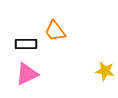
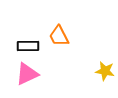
orange trapezoid: moved 4 px right, 5 px down; rotated 10 degrees clockwise
black rectangle: moved 2 px right, 2 px down
